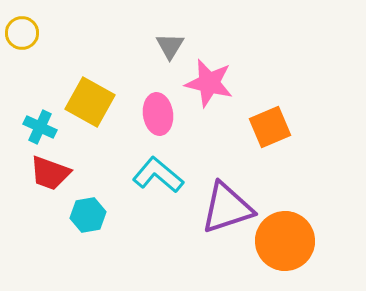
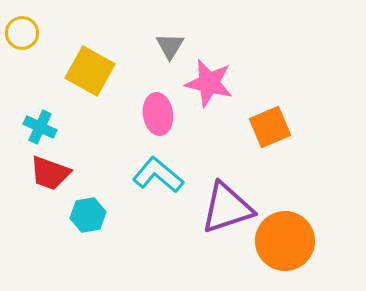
yellow square: moved 31 px up
